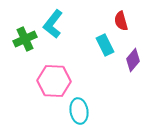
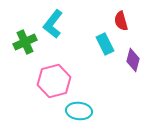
green cross: moved 3 px down
cyan rectangle: moved 1 px up
purple diamond: rotated 25 degrees counterclockwise
pink hexagon: rotated 16 degrees counterclockwise
cyan ellipse: rotated 75 degrees counterclockwise
